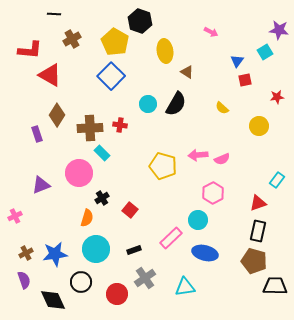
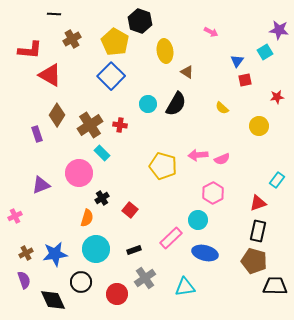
brown cross at (90, 128): moved 3 px up; rotated 30 degrees counterclockwise
